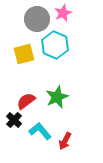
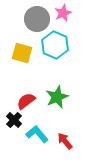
yellow square: moved 2 px left, 1 px up; rotated 30 degrees clockwise
cyan L-shape: moved 3 px left, 3 px down
red arrow: rotated 114 degrees clockwise
